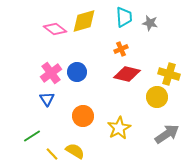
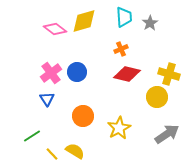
gray star: rotated 28 degrees clockwise
